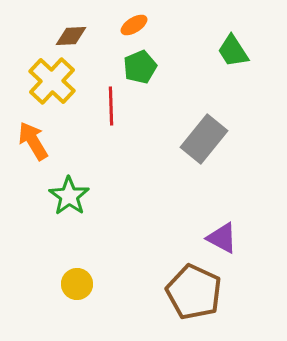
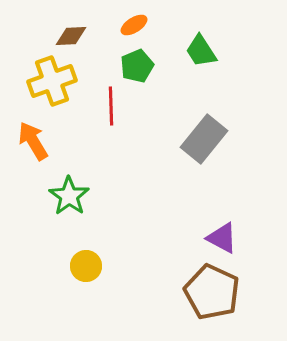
green trapezoid: moved 32 px left
green pentagon: moved 3 px left, 1 px up
yellow cross: rotated 27 degrees clockwise
yellow circle: moved 9 px right, 18 px up
brown pentagon: moved 18 px right
